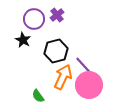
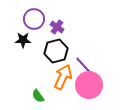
purple cross: moved 12 px down; rotated 16 degrees counterclockwise
black star: rotated 28 degrees counterclockwise
